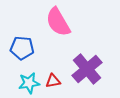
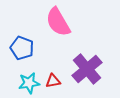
blue pentagon: rotated 15 degrees clockwise
